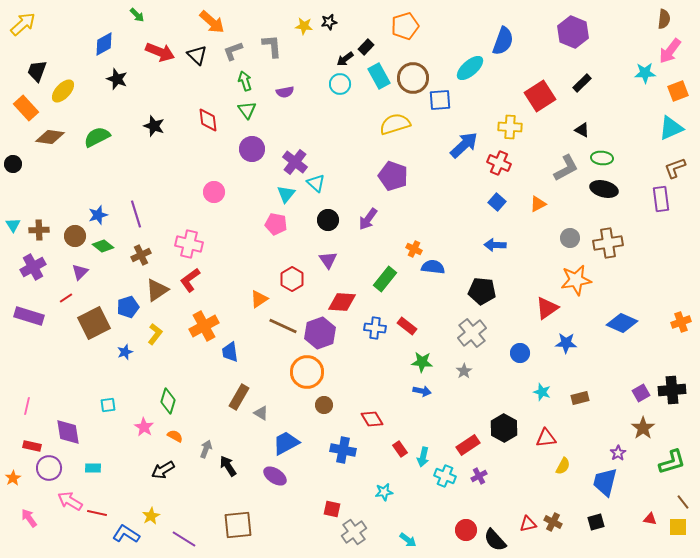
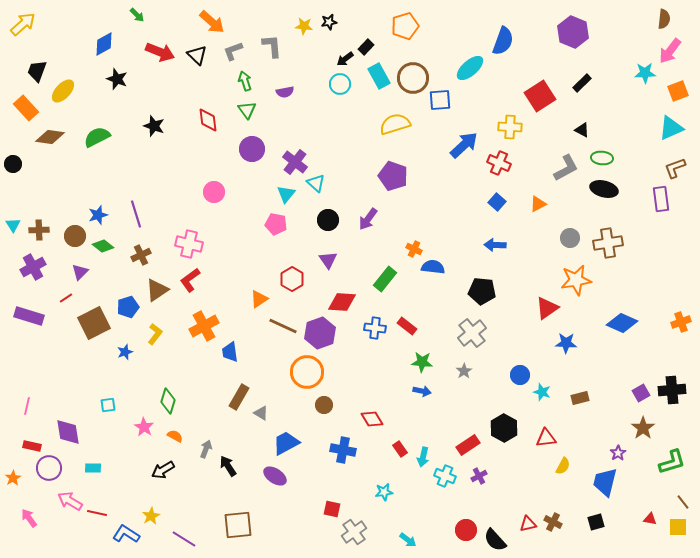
blue circle at (520, 353): moved 22 px down
